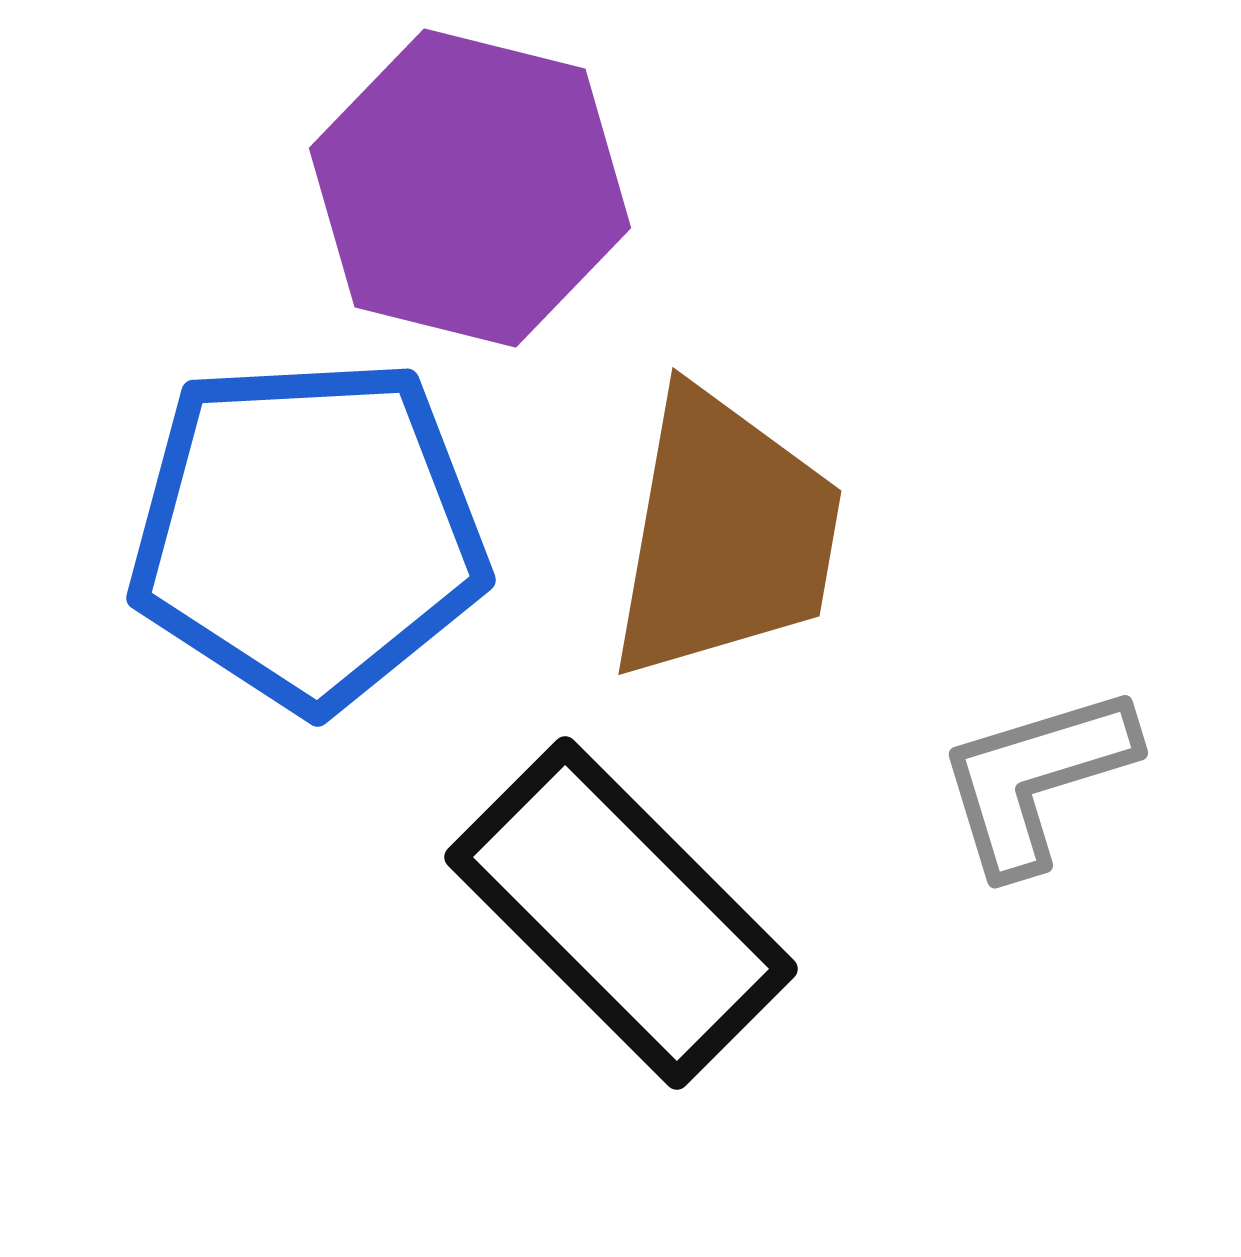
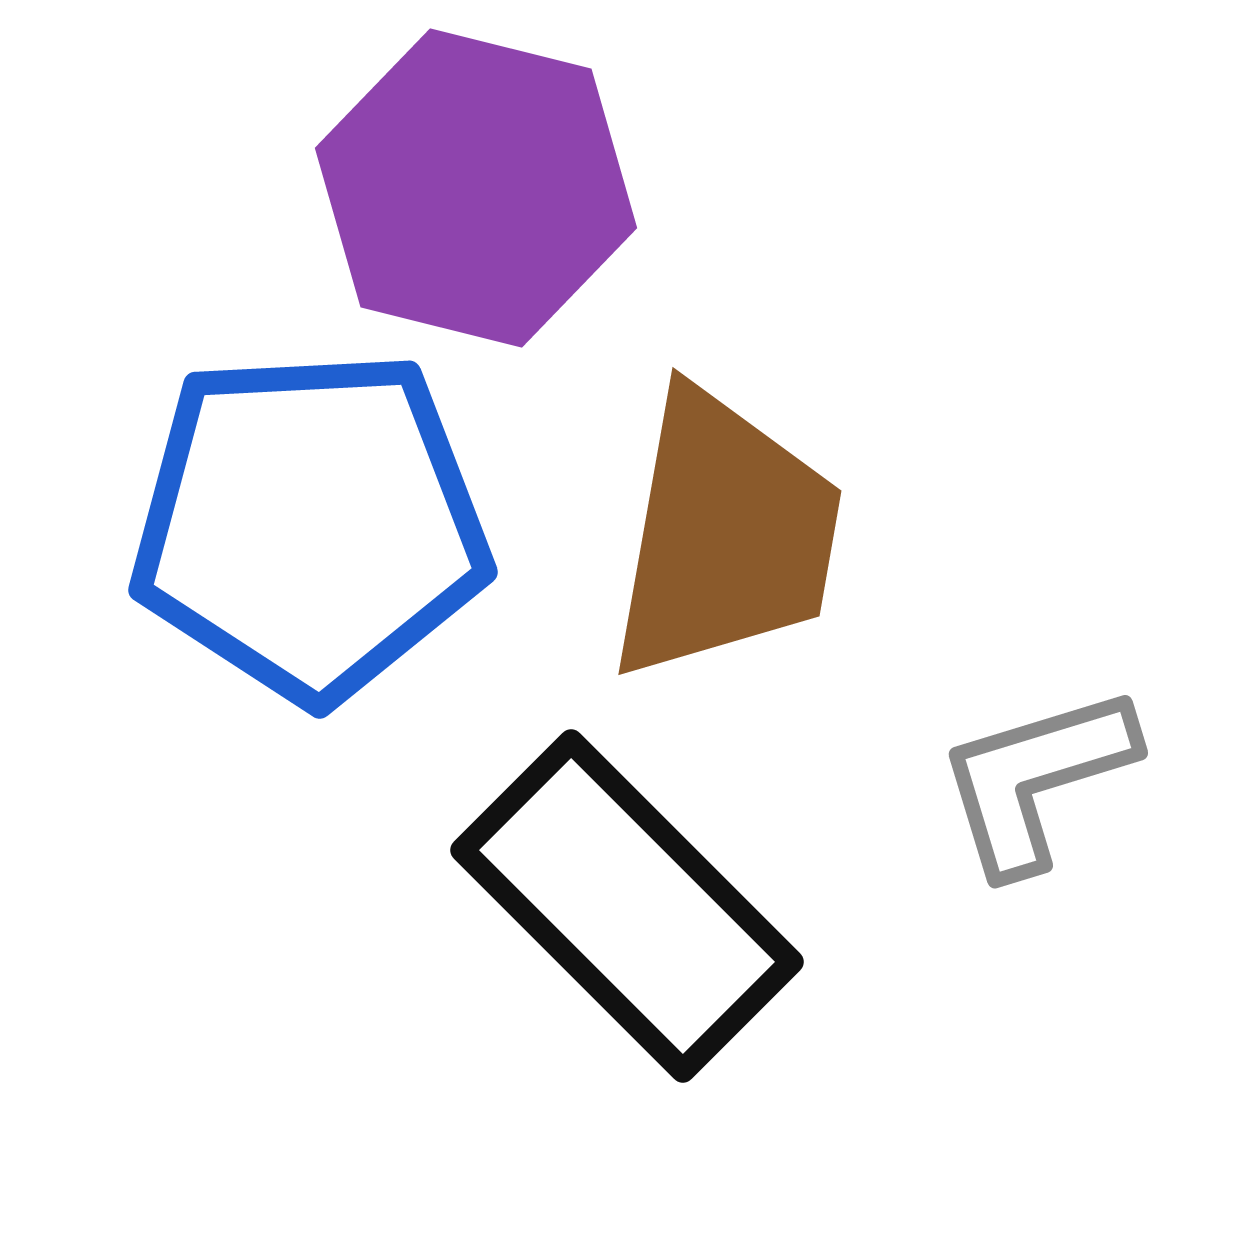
purple hexagon: moved 6 px right
blue pentagon: moved 2 px right, 8 px up
black rectangle: moved 6 px right, 7 px up
